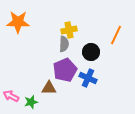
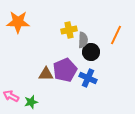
gray semicircle: moved 19 px right, 4 px up
brown triangle: moved 3 px left, 14 px up
